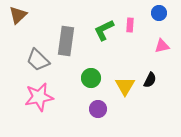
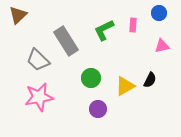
pink rectangle: moved 3 px right
gray rectangle: rotated 40 degrees counterclockwise
yellow triangle: rotated 30 degrees clockwise
